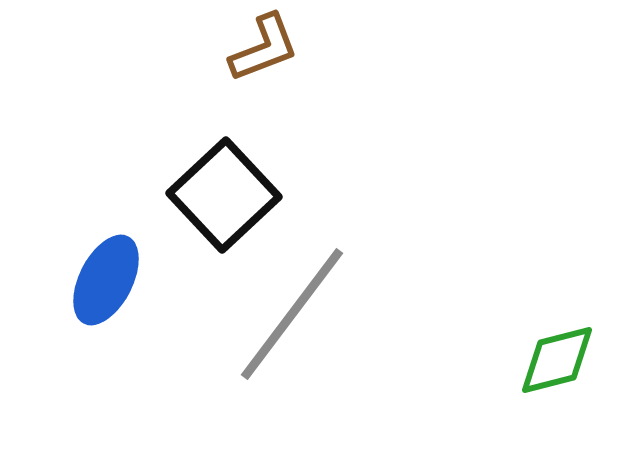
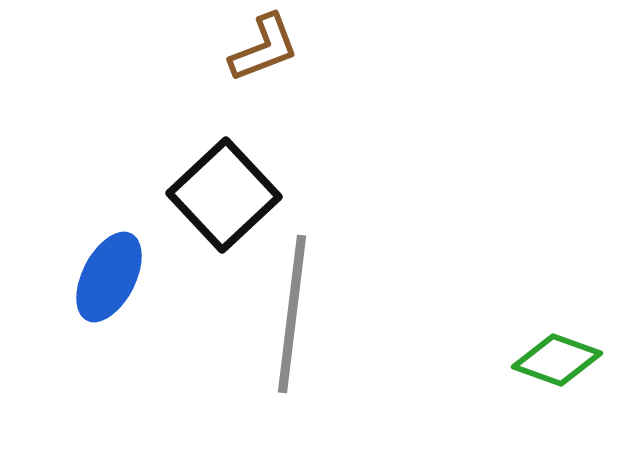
blue ellipse: moved 3 px right, 3 px up
gray line: rotated 30 degrees counterclockwise
green diamond: rotated 34 degrees clockwise
